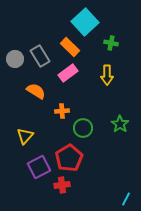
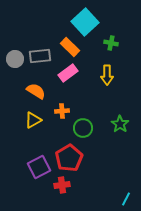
gray rectangle: rotated 65 degrees counterclockwise
yellow triangle: moved 8 px right, 16 px up; rotated 18 degrees clockwise
